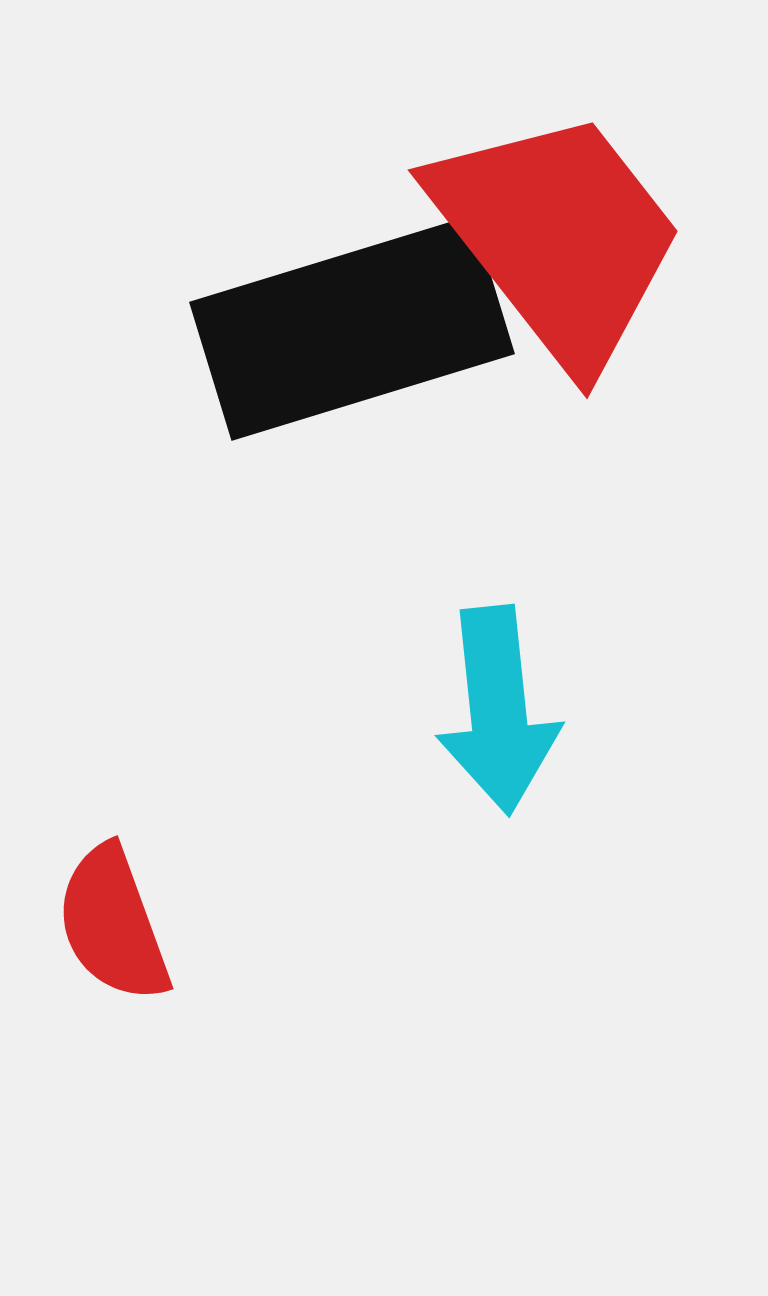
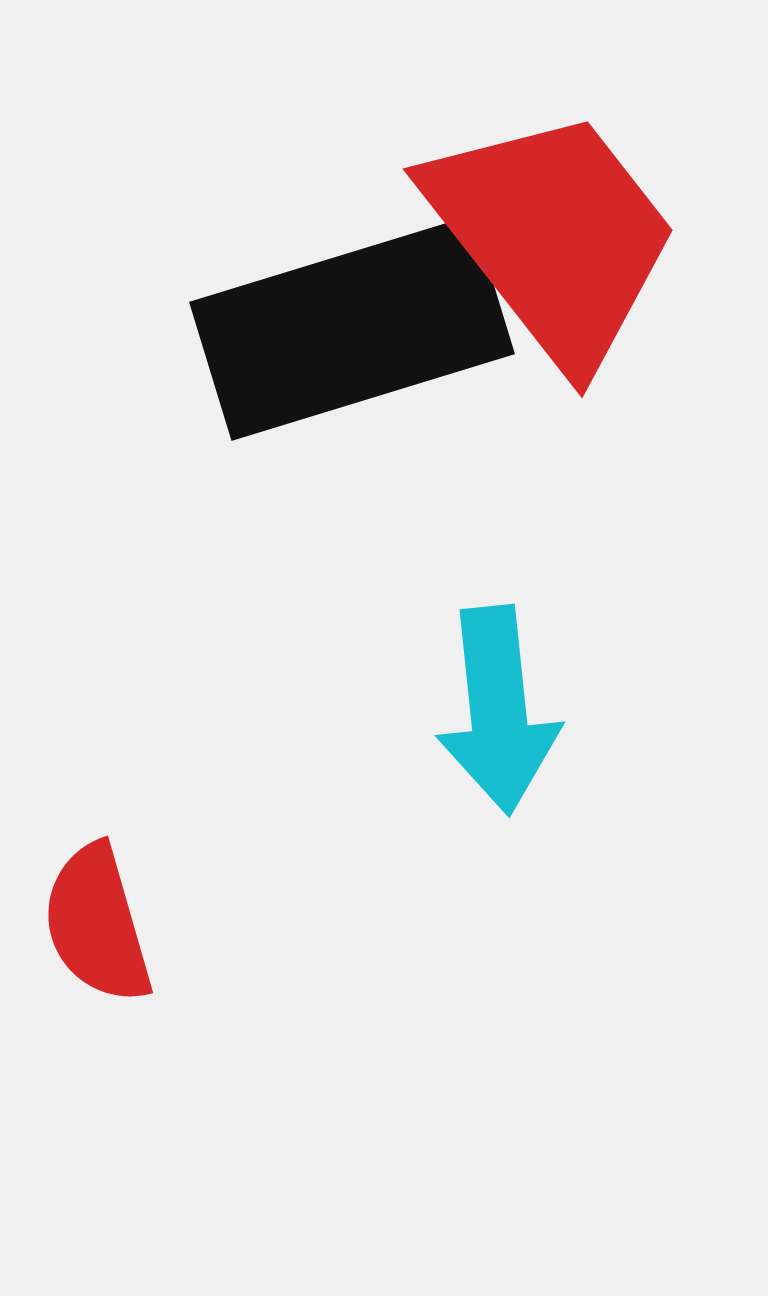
red trapezoid: moved 5 px left, 1 px up
red semicircle: moved 16 px left; rotated 4 degrees clockwise
